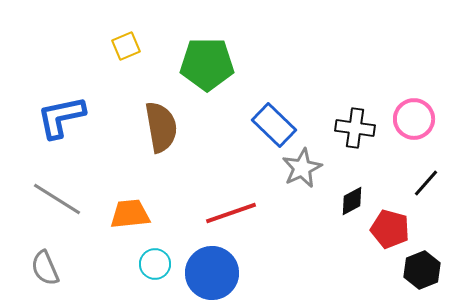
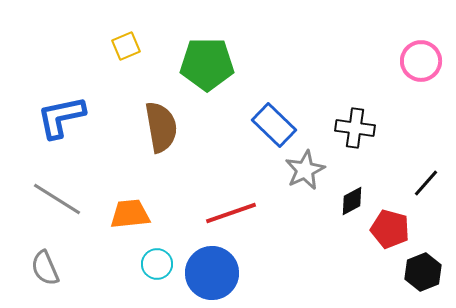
pink circle: moved 7 px right, 58 px up
gray star: moved 3 px right, 2 px down
cyan circle: moved 2 px right
black hexagon: moved 1 px right, 2 px down
